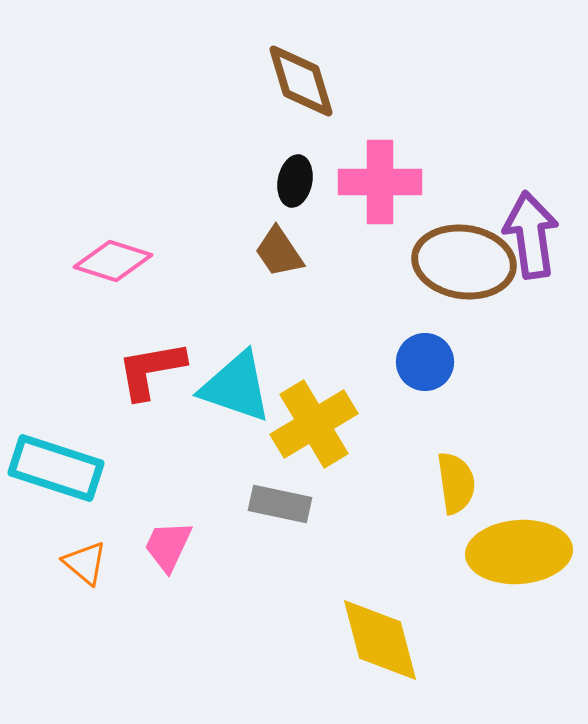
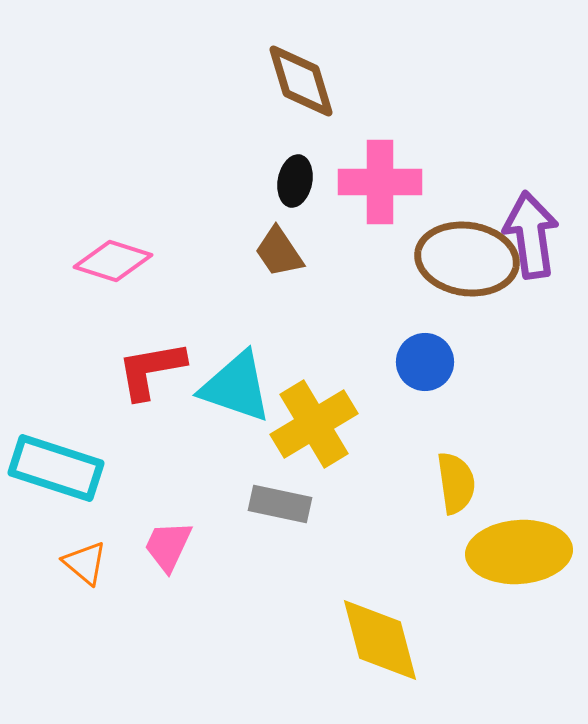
brown ellipse: moved 3 px right, 3 px up
